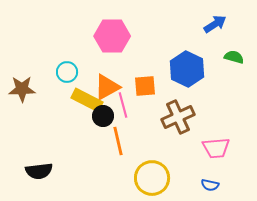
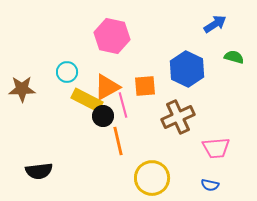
pink hexagon: rotated 12 degrees clockwise
